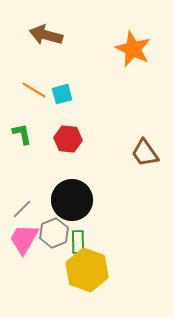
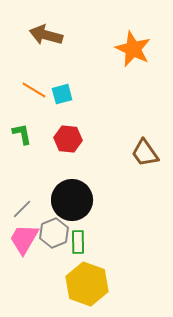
yellow hexagon: moved 14 px down
